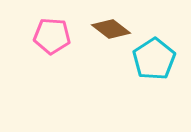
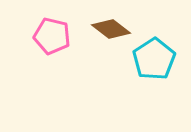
pink pentagon: rotated 9 degrees clockwise
